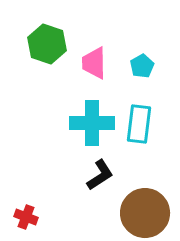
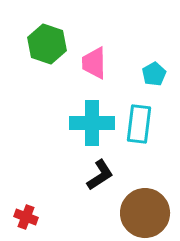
cyan pentagon: moved 12 px right, 8 px down
